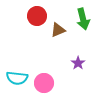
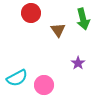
red circle: moved 6 px left, 3 px up
brown triangle: rotated 42 degrees counterclockwise
cyan semicircle: rotated 35 degrees counterclockwise
pink circle: moved 2 px down
